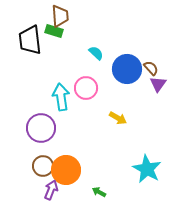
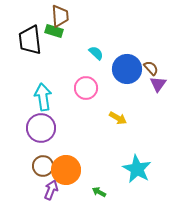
cyan arrow: moved 18 px left
cyan star: moved 10 px left
